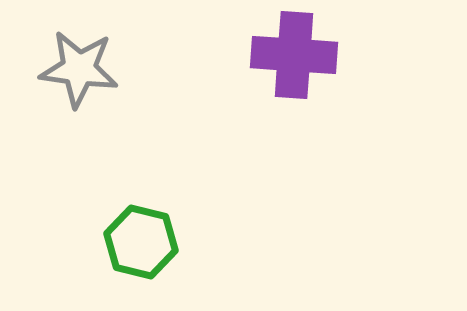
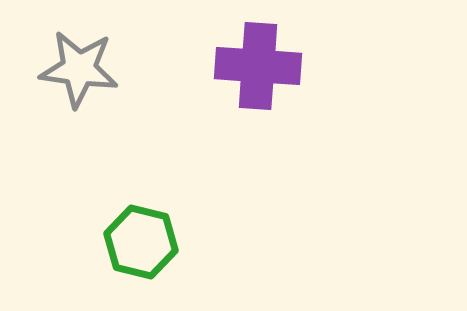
purple cross: moved 36 px left, 11 px down
